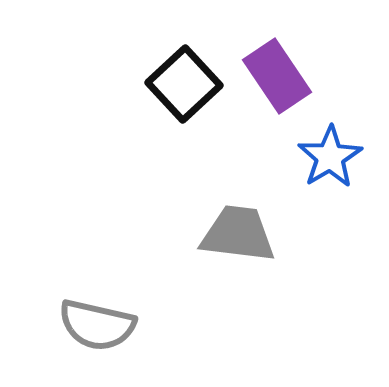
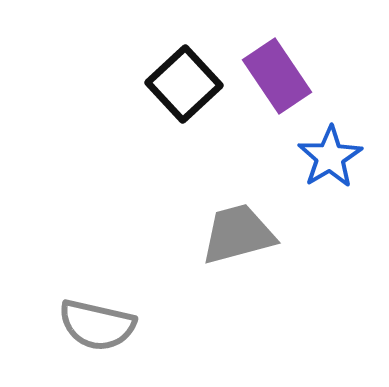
gray trapezoid: rotated 22 degrees counterclockwise
